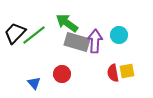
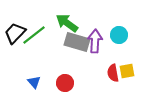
red circle: moved 3 px right, 9 px down
blue triangle: moved 1 px up
